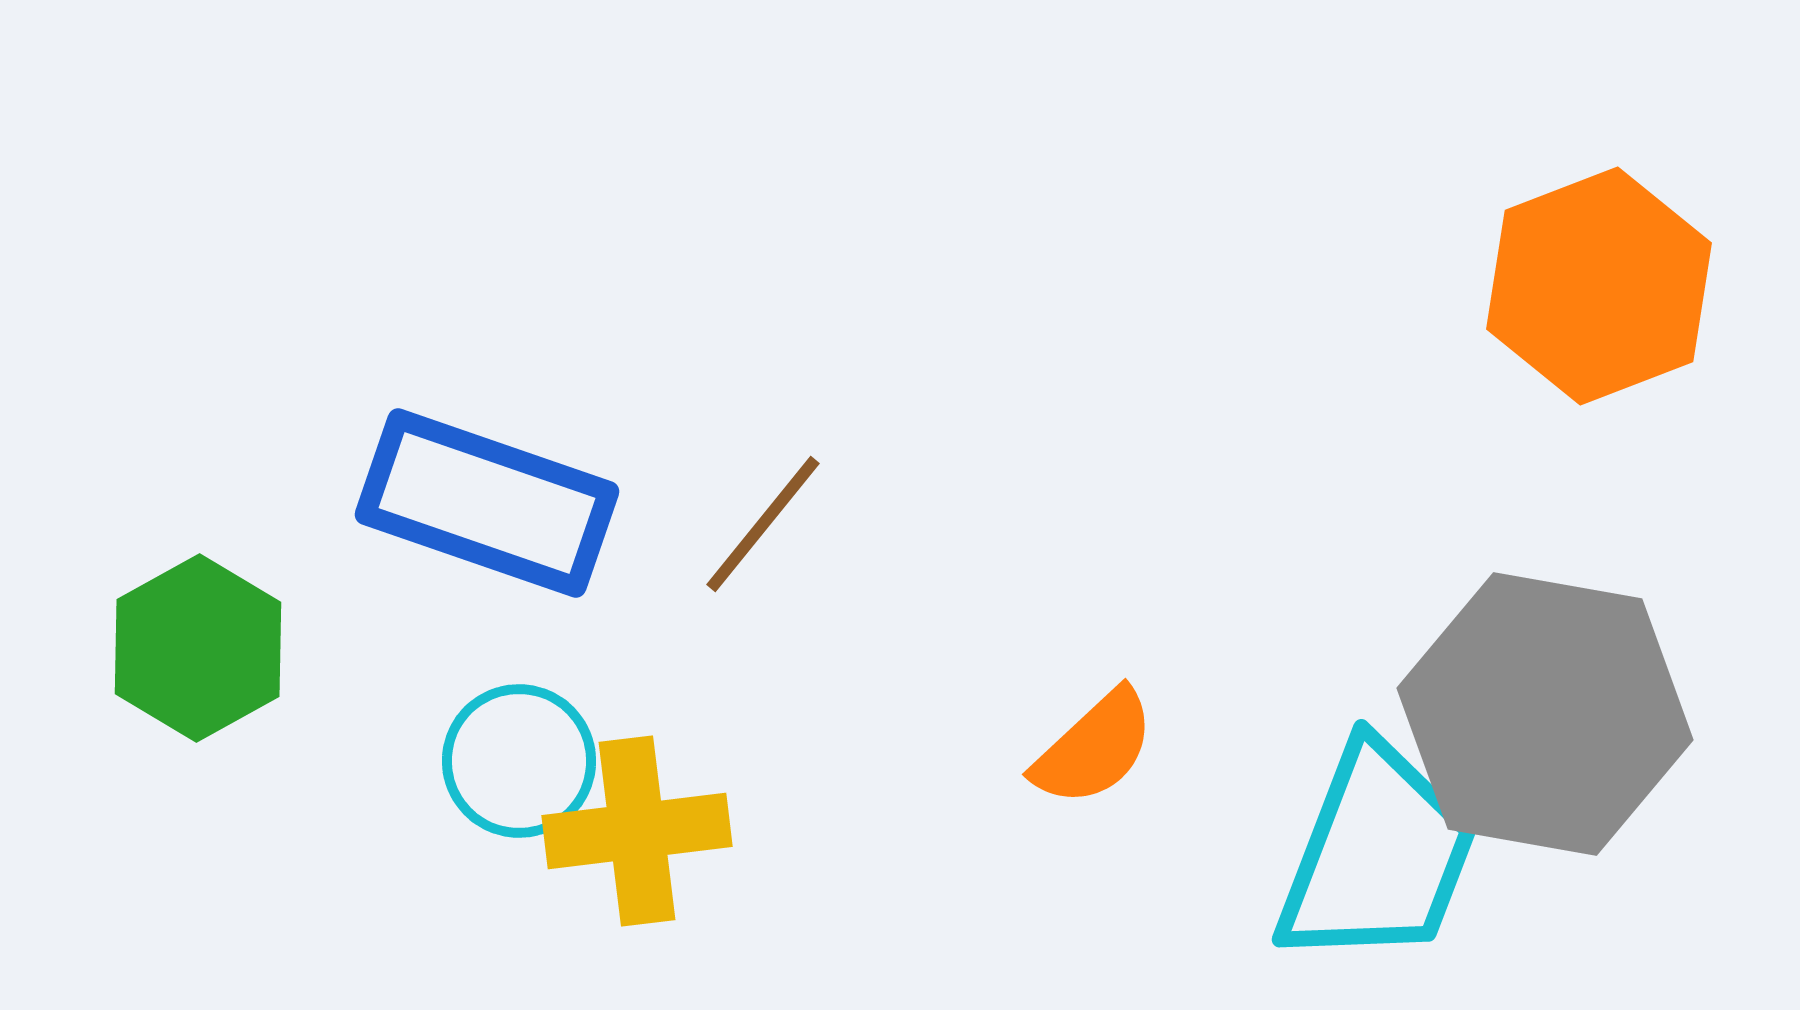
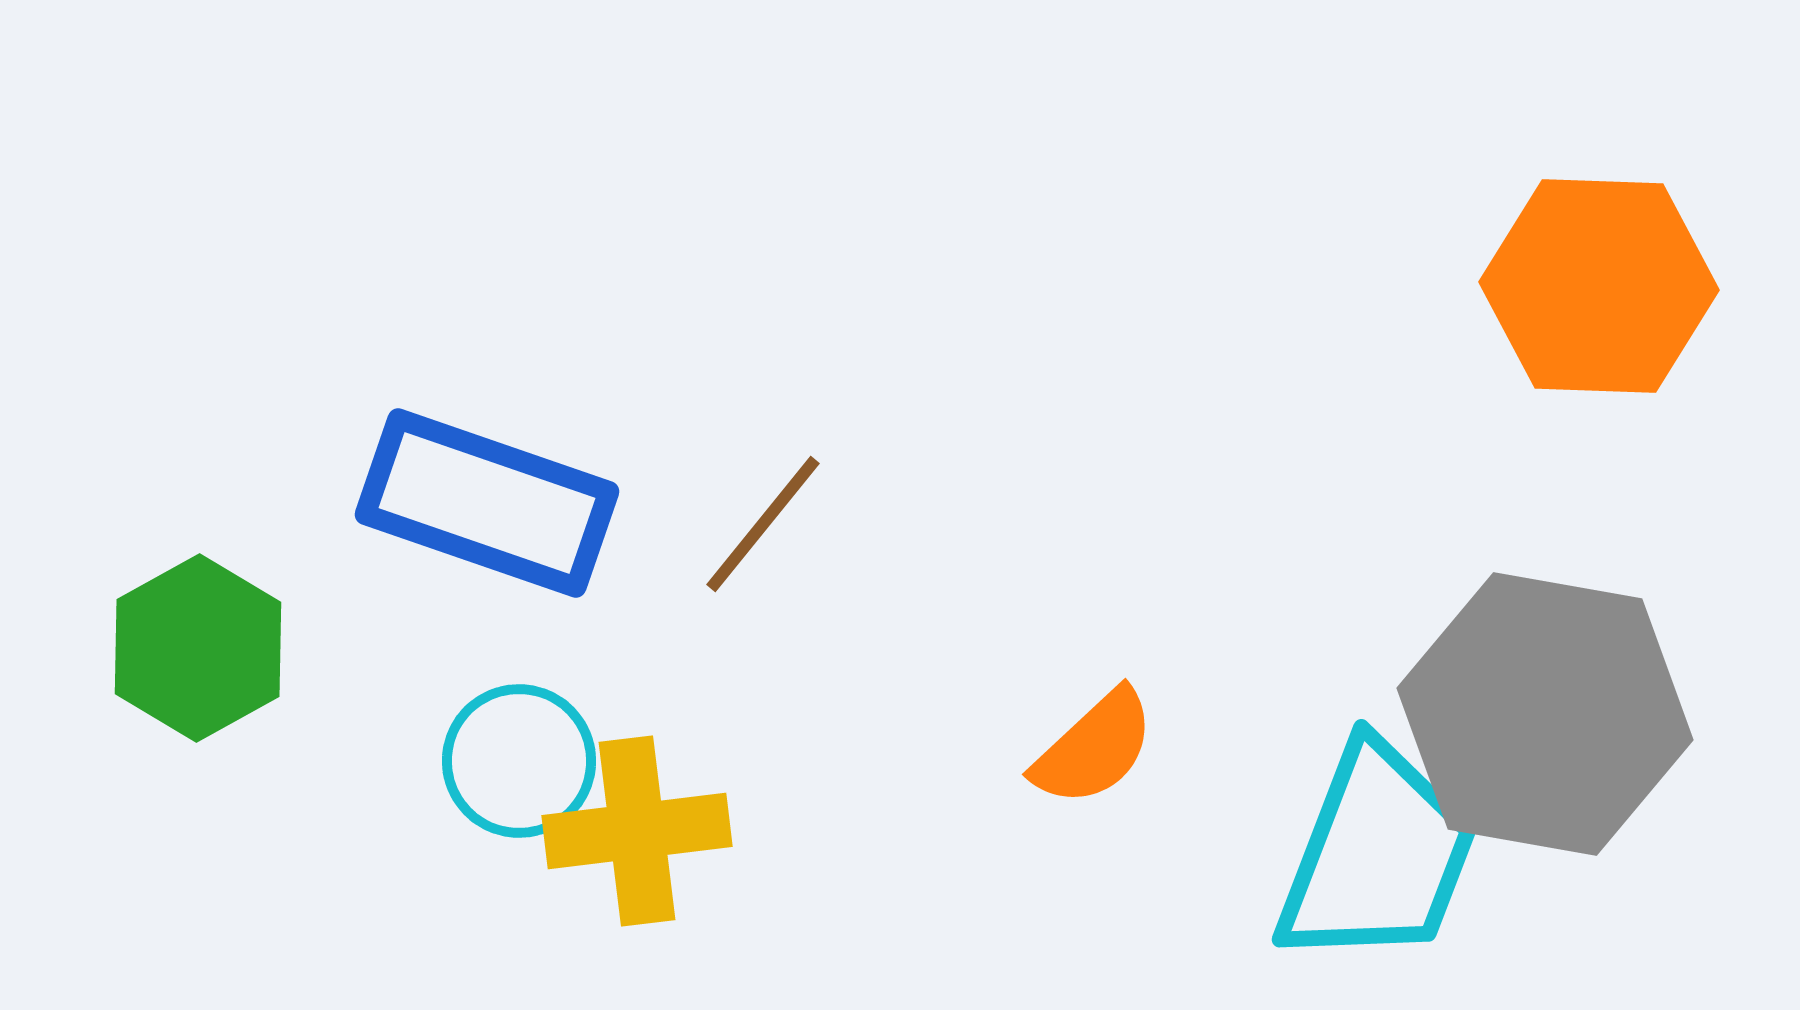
orange hexagon: rotated 23 degrees clockwise
